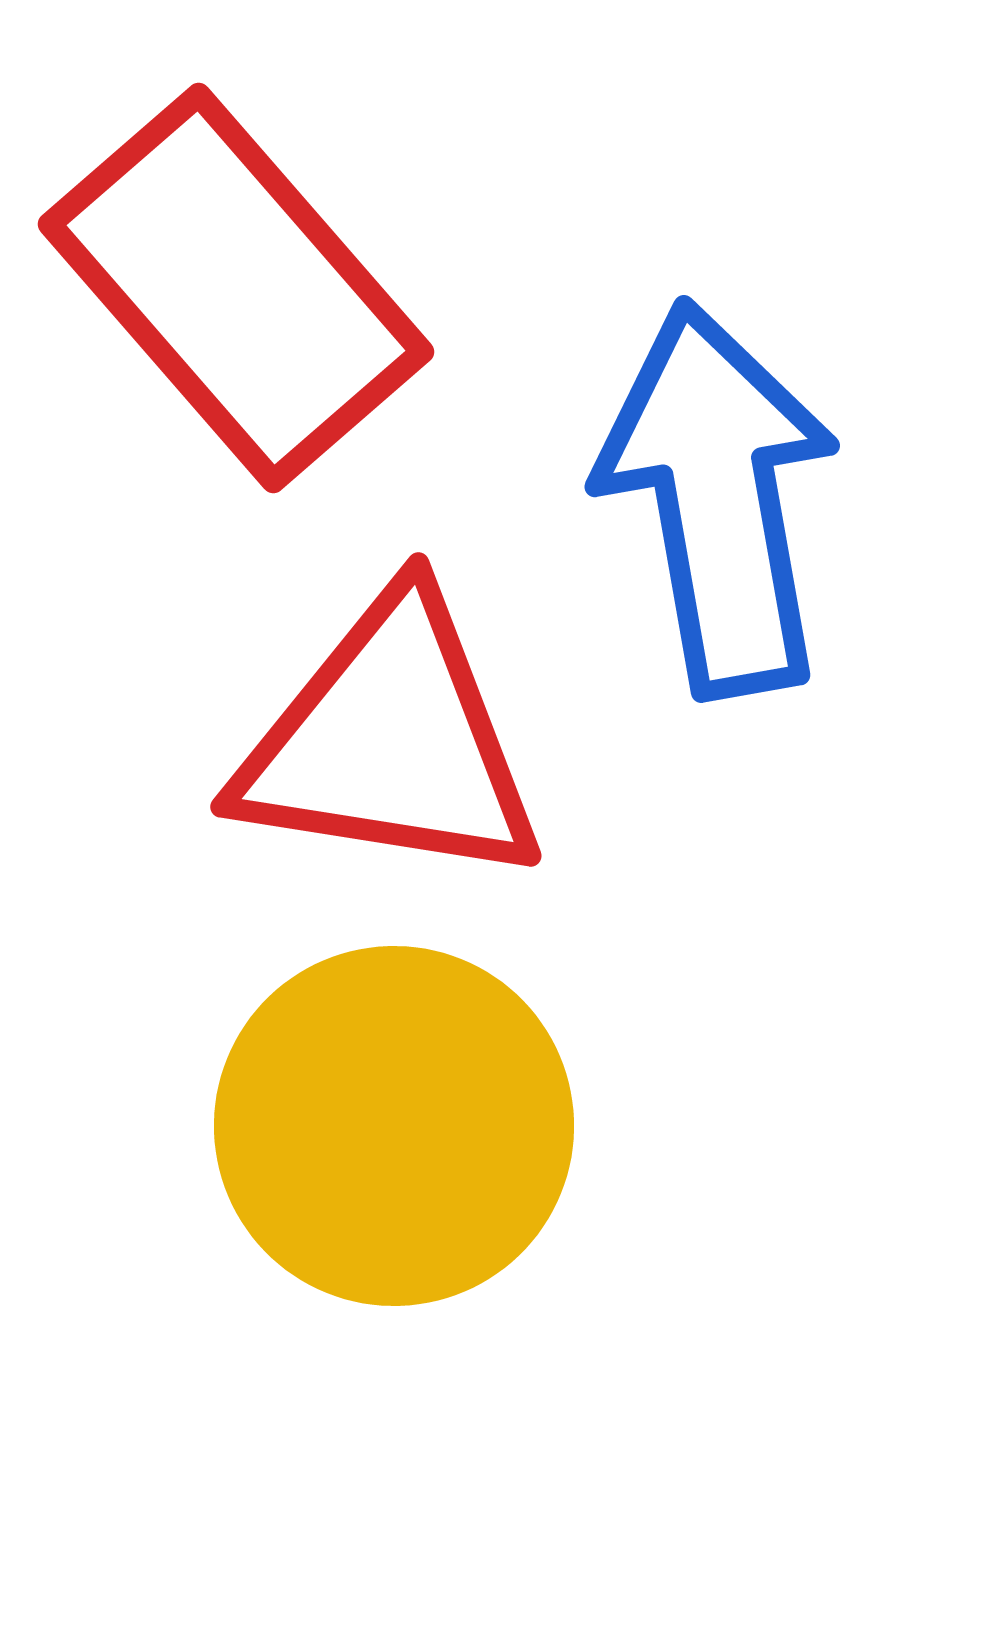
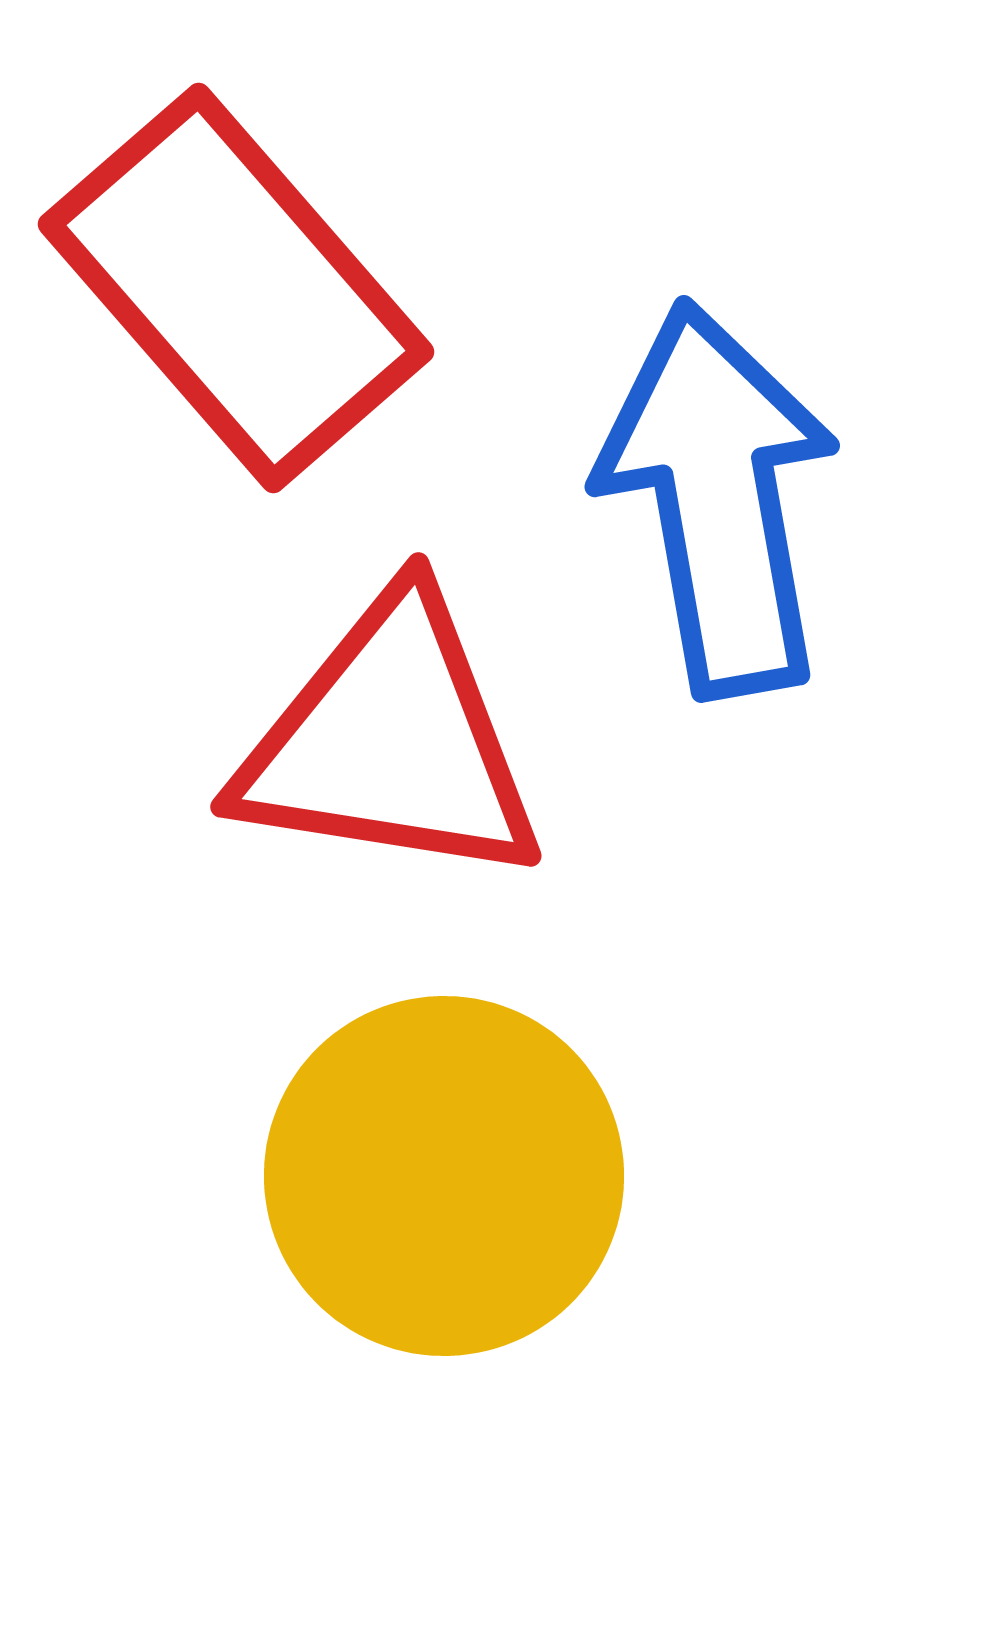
yellow circle: moved 50 px right, 50 px down
